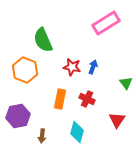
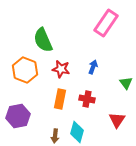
pink rectangle: rotated 24 degrees counterclockwise
red star: moved 11 px left, 2 px down
red cross: rotated 14 degrees counterclockwise
brown arrow: moved 13 px right
